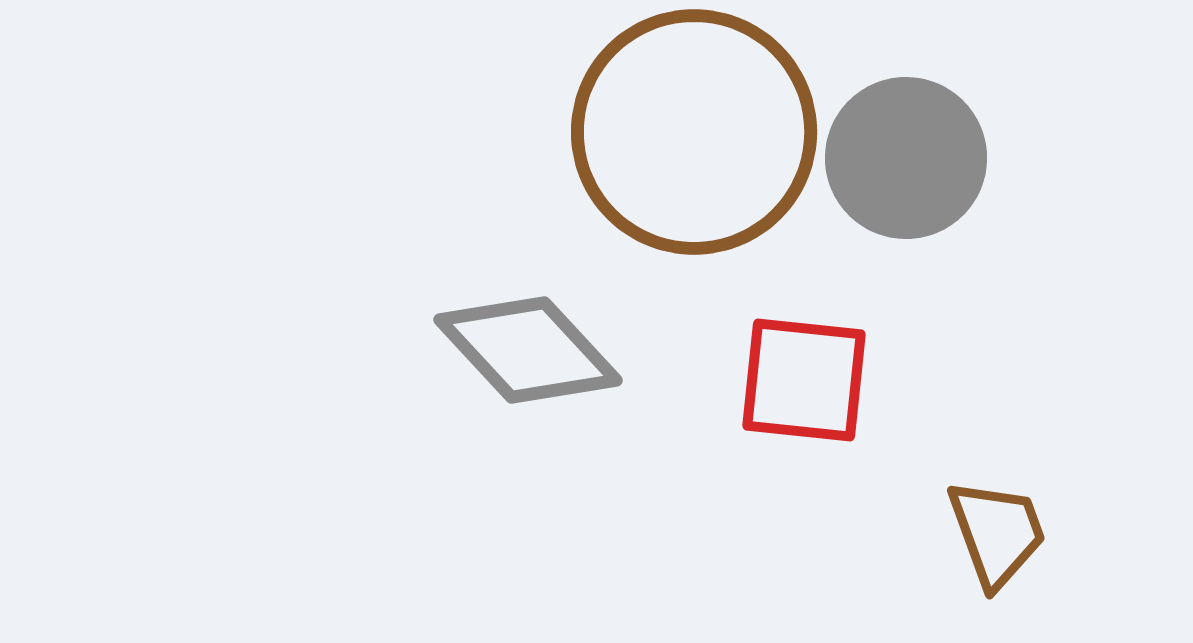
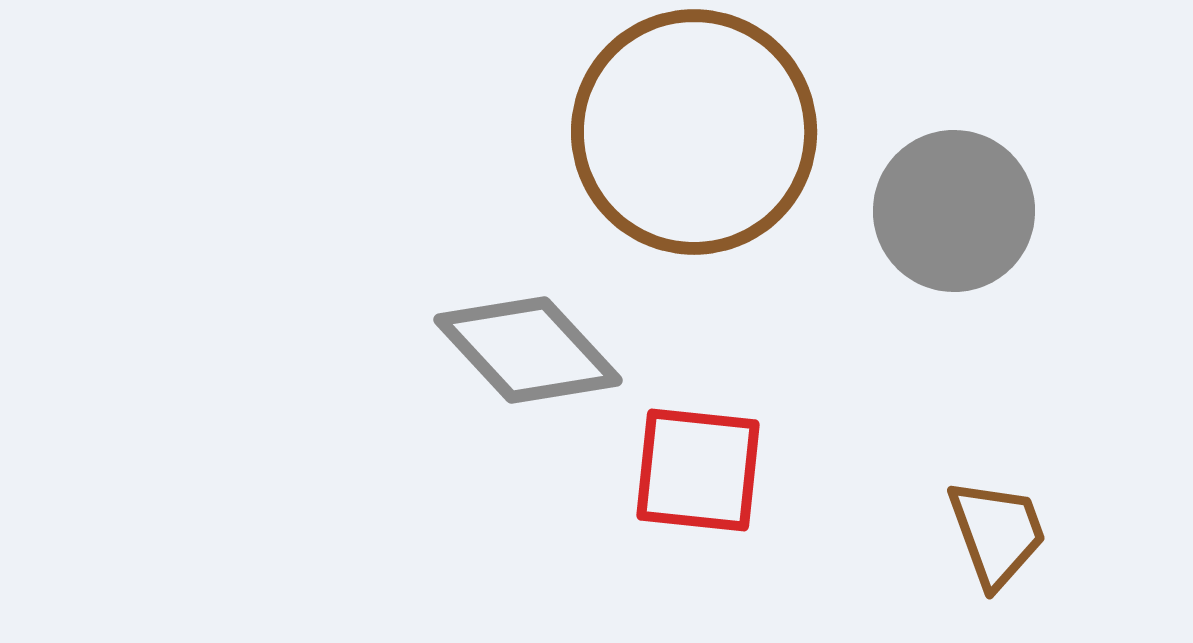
gray circle: moved 48 px right, 53 px down
red square: moved 106 px left, 90 px down
